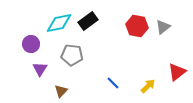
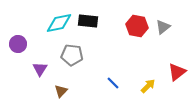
black rectangle: rotated 42 degrees clockwise
purple circle: moved 13 px left
